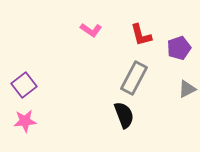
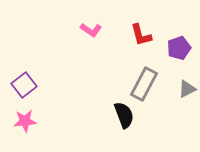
gray rectangle: moved 10 px right, 6 px down
